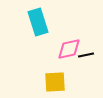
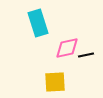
cyan rectangle: moved 1 px down
pink diamond: moved 2 px left, 1 px up
